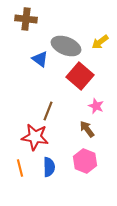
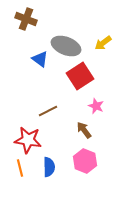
brown cross: rotated 15 degrees clockwise
yellow arrow: moved 3 px right, 1 px down
red square: rotated 16 degrees clockwise
brown line: rotated 42 degrees clockwise
brown arrow: moved 3 px left, 1 px down
red star: moved 7 px left, 3 px down
